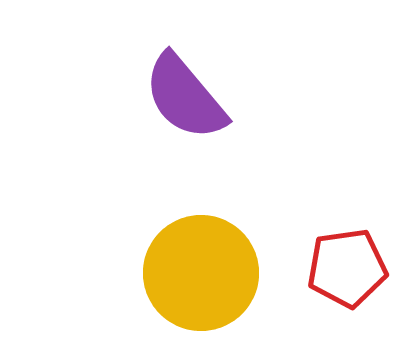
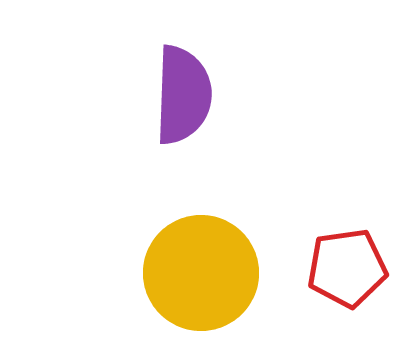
purple semicircle: moved 2 px left, 2 px up; rotated 138 degrees counterclockwise
